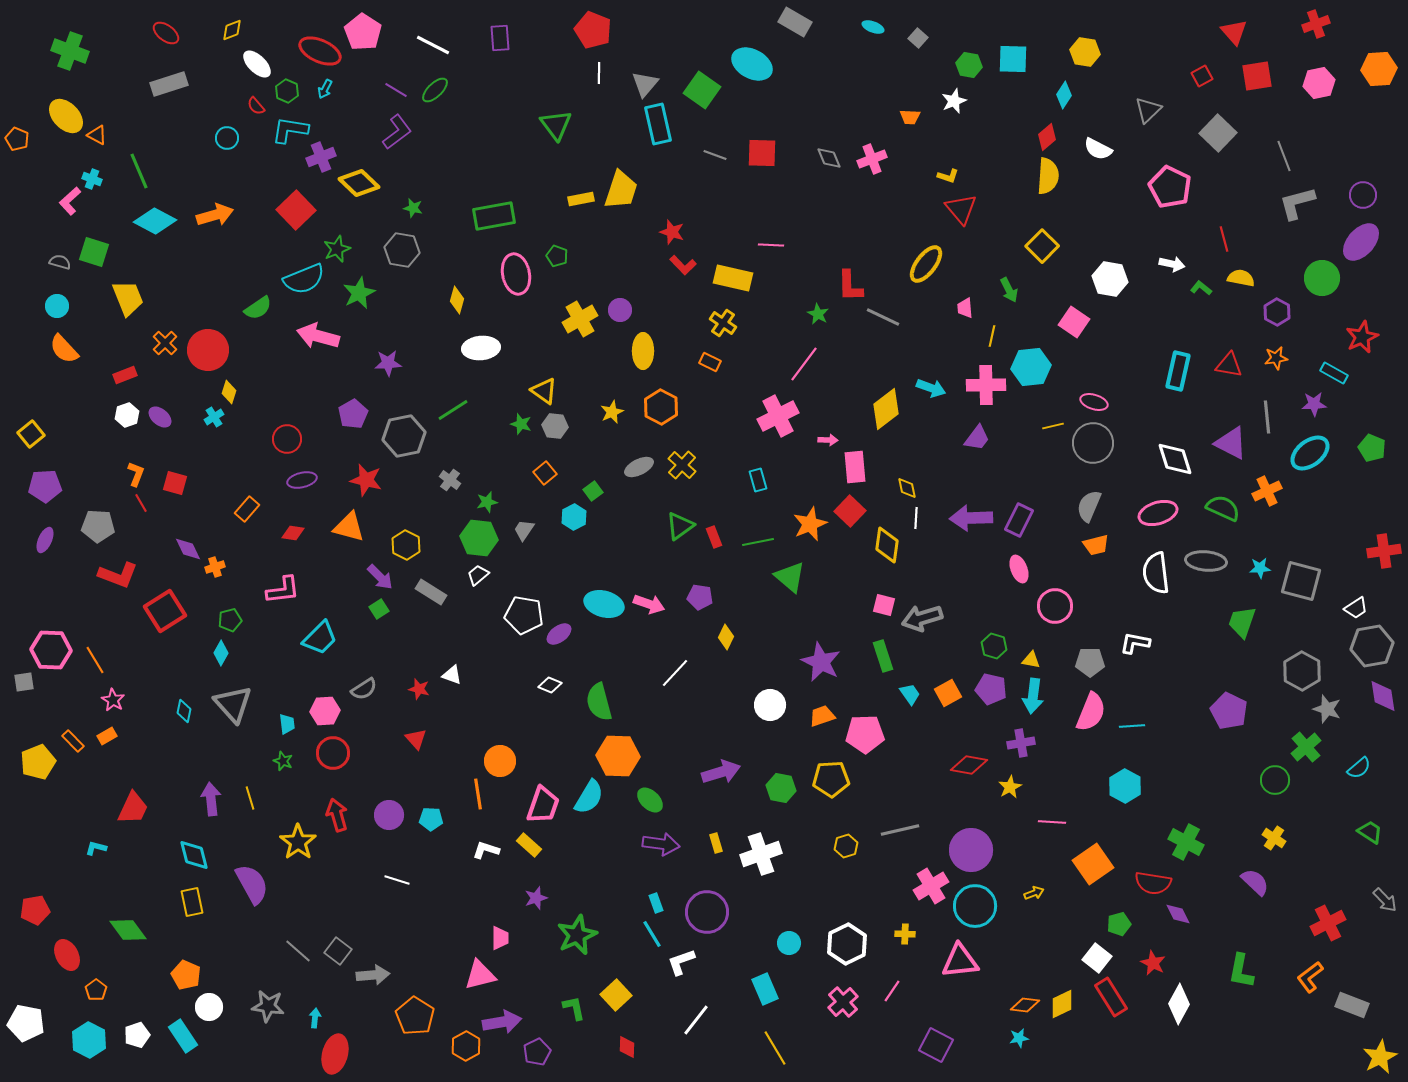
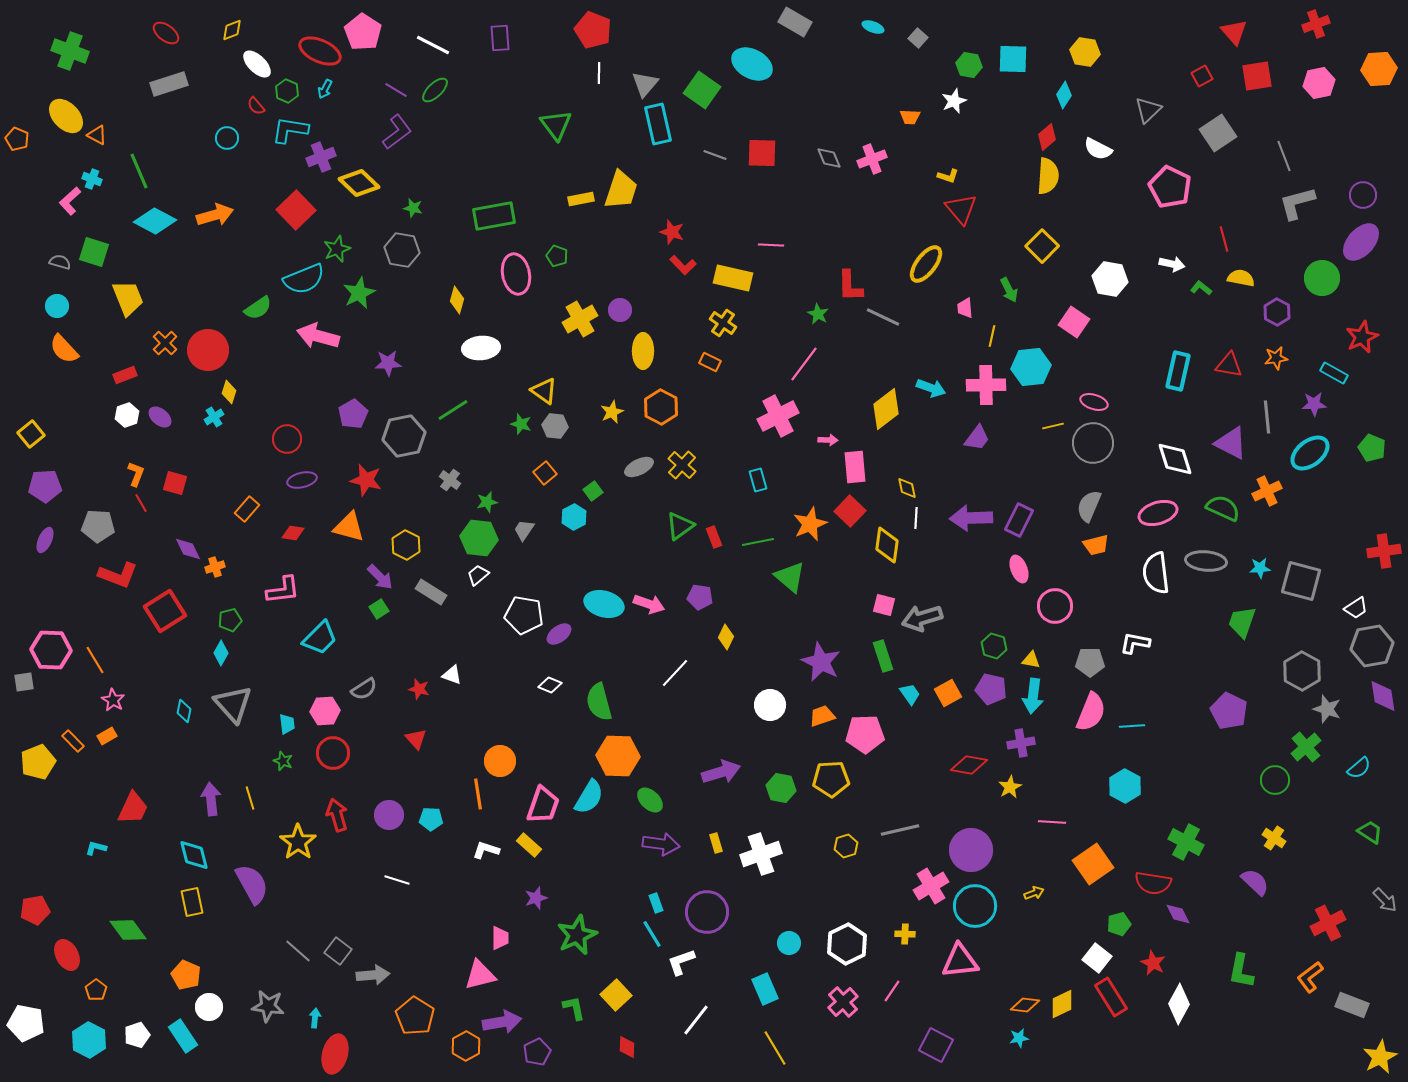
gray square at (1218, 133): rotated 12 degrees clockwise
